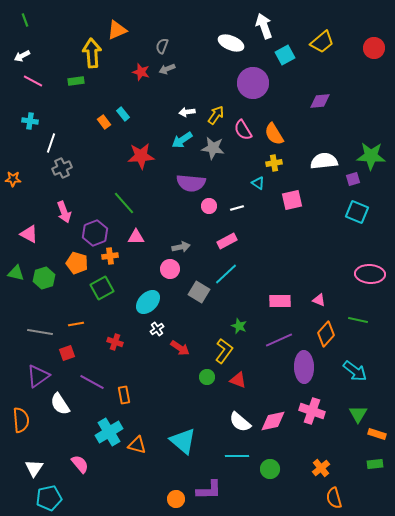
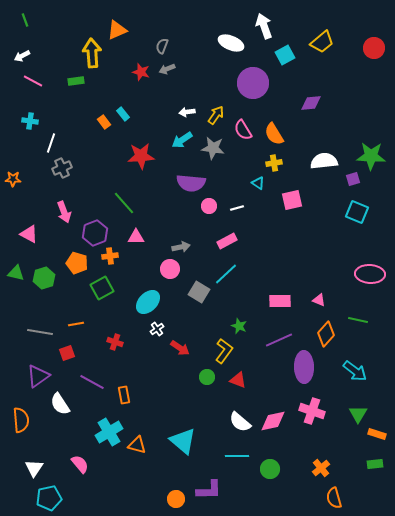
purple diamond at (320, 101): moved 9 px left, 2 px down
